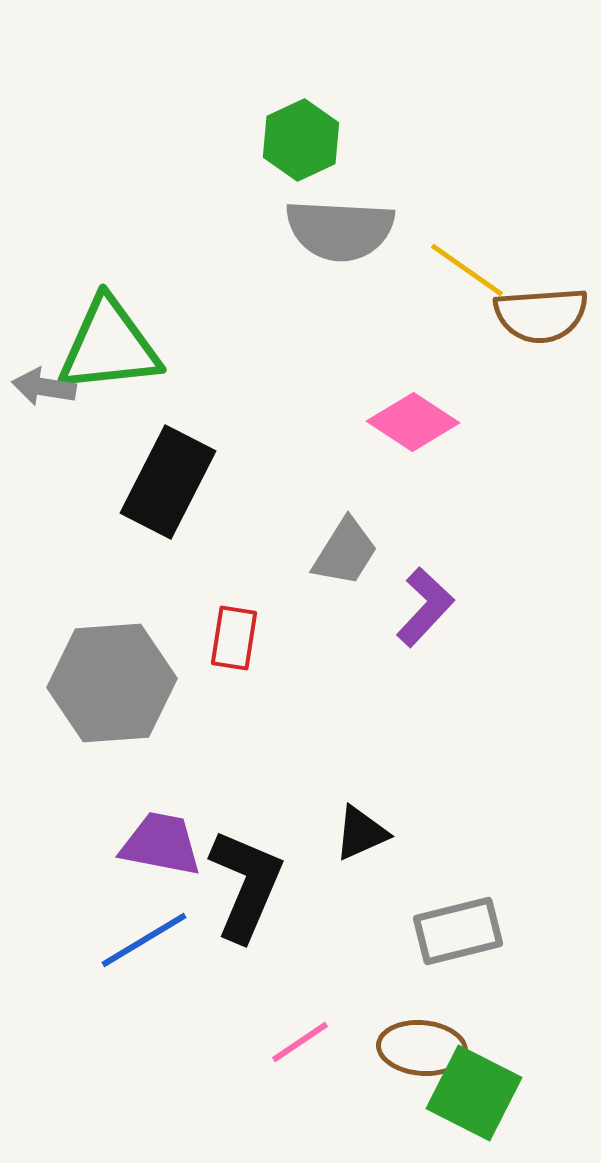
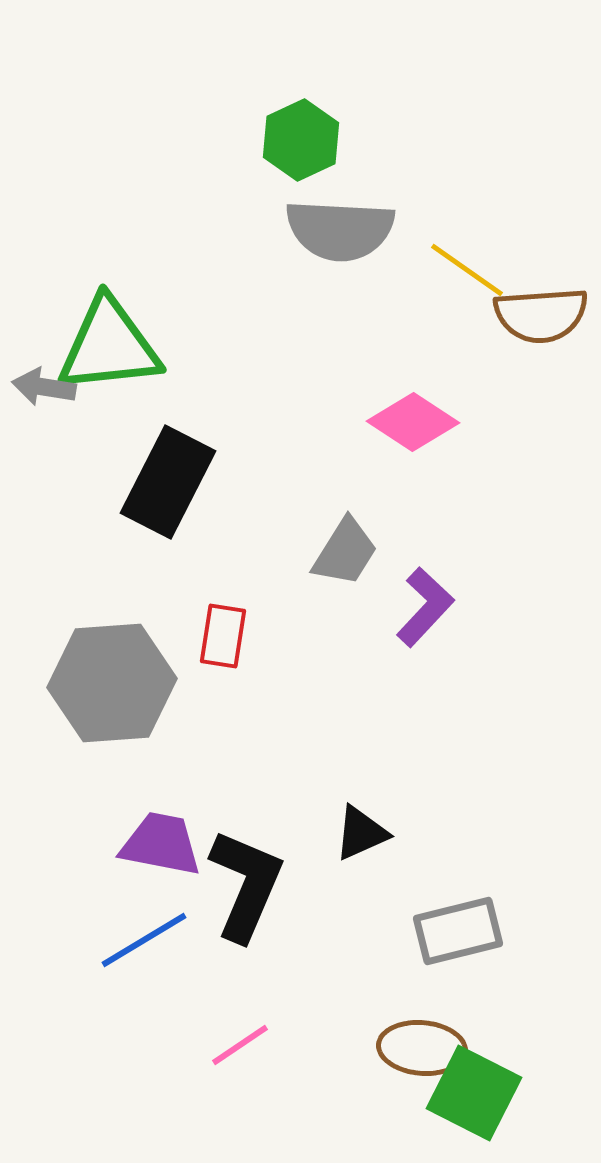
red rectangle: moved 11 px left, 2 px up
pink line: moved 60 px left, 3 px down
